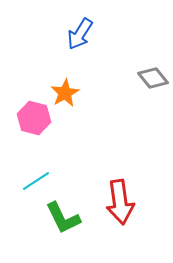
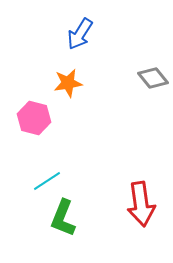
orange star: moved 3 px right, 10 px up; rotated 20 degrees clockwise
cyan line: moved 11 px right
red arrow: moved 21 px right, 2 px down
green L-shape: rotated 48 degrees clockwise
